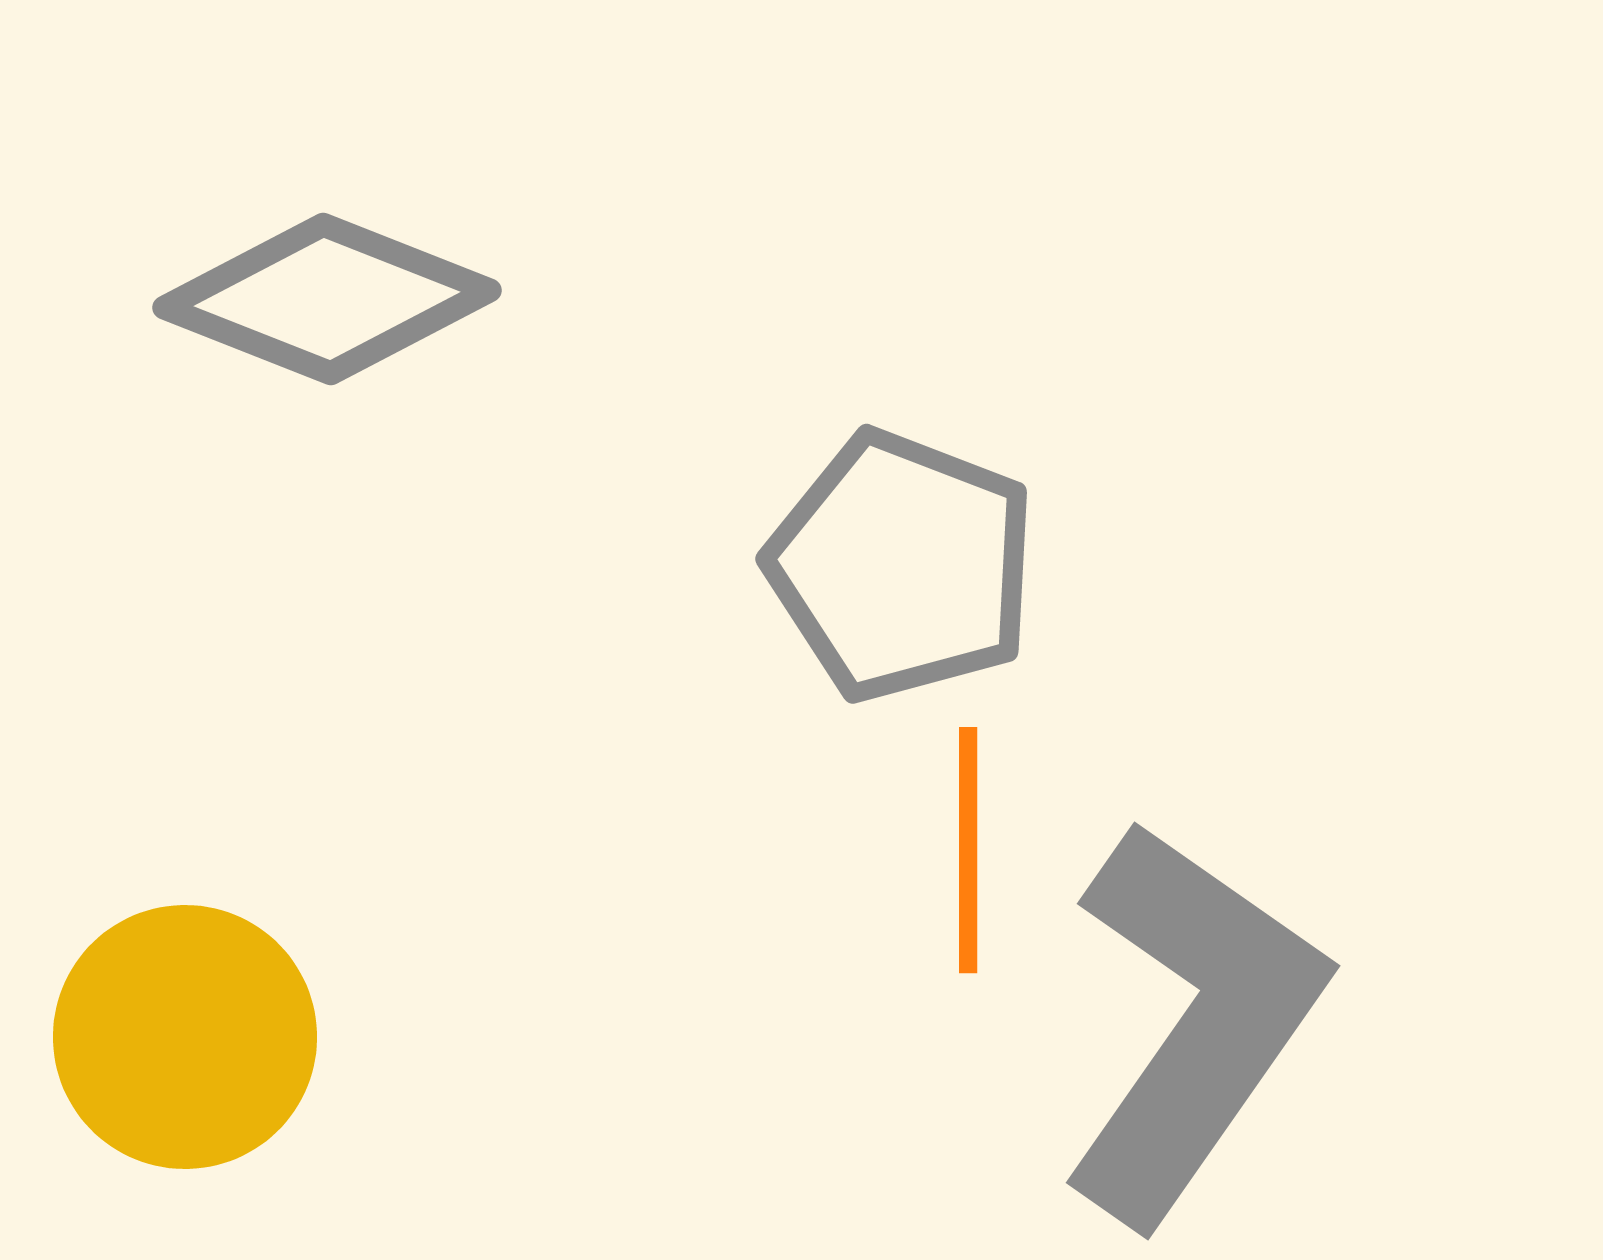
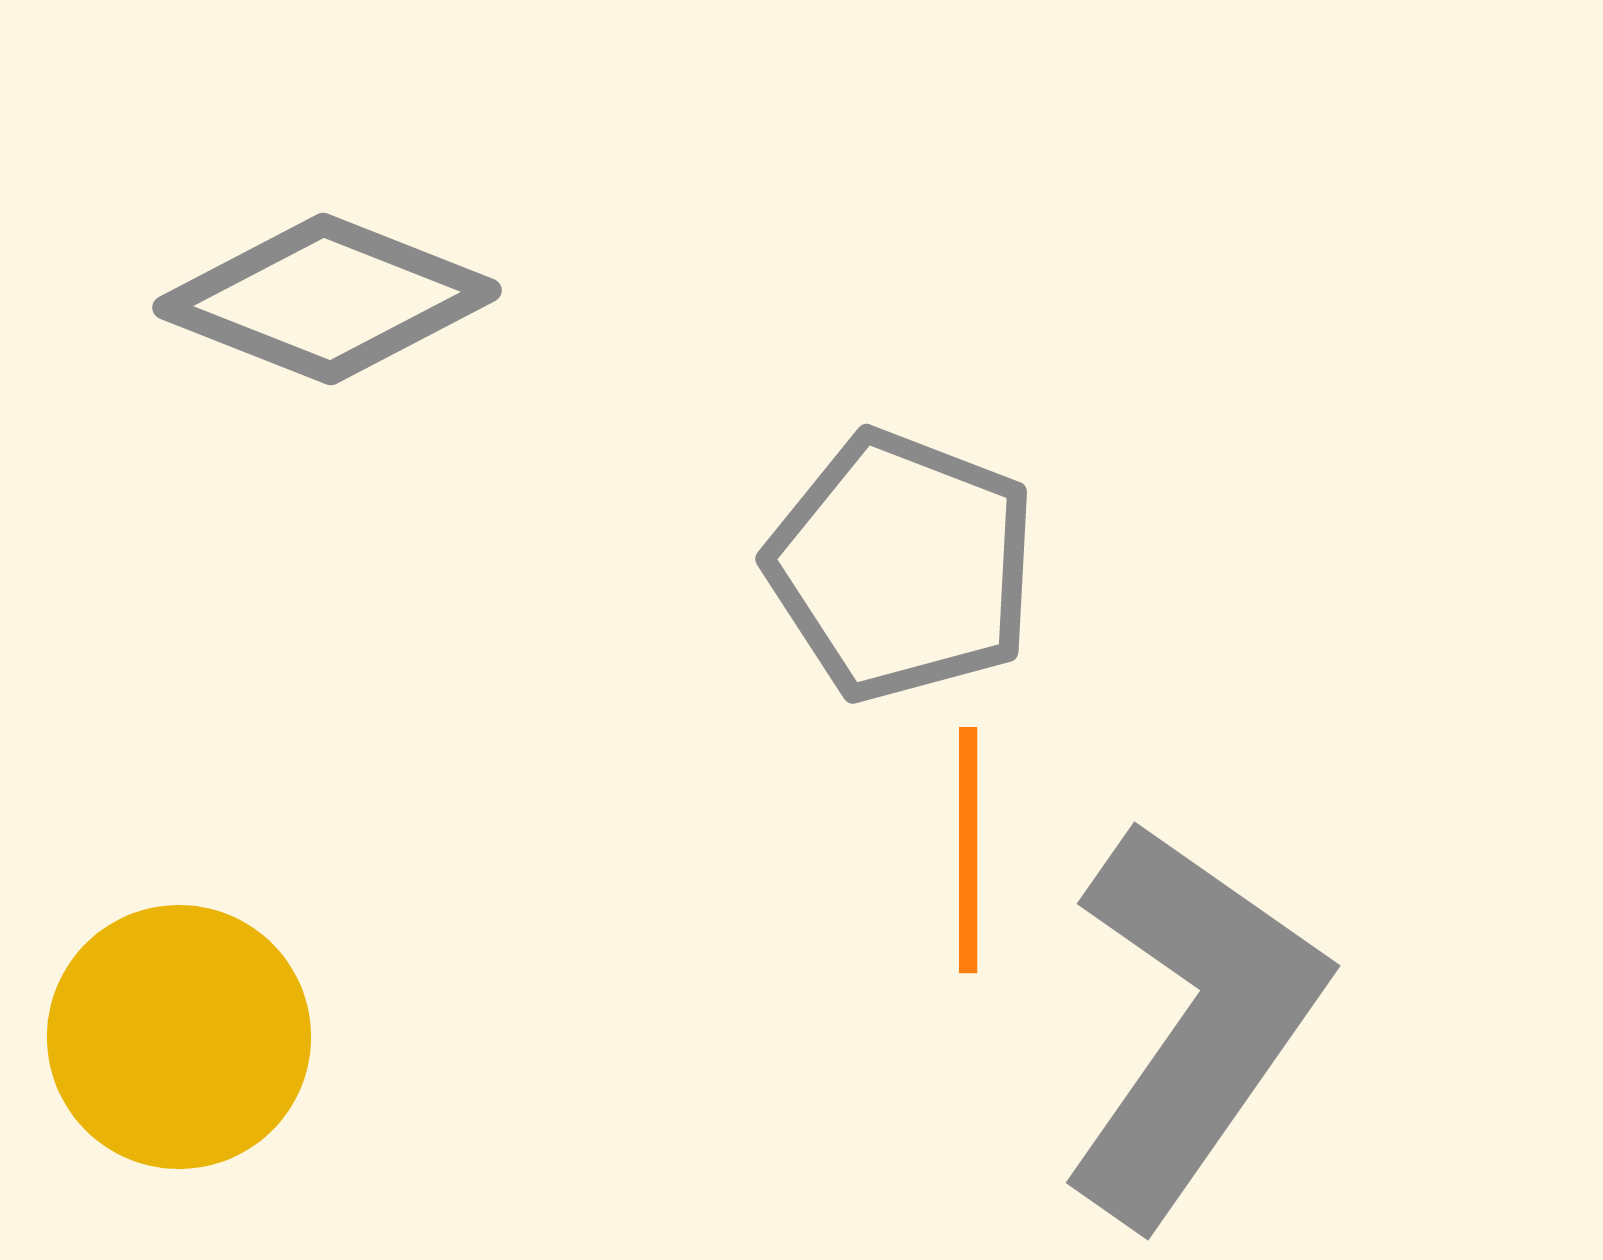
yellow circle: moved 6 px left
